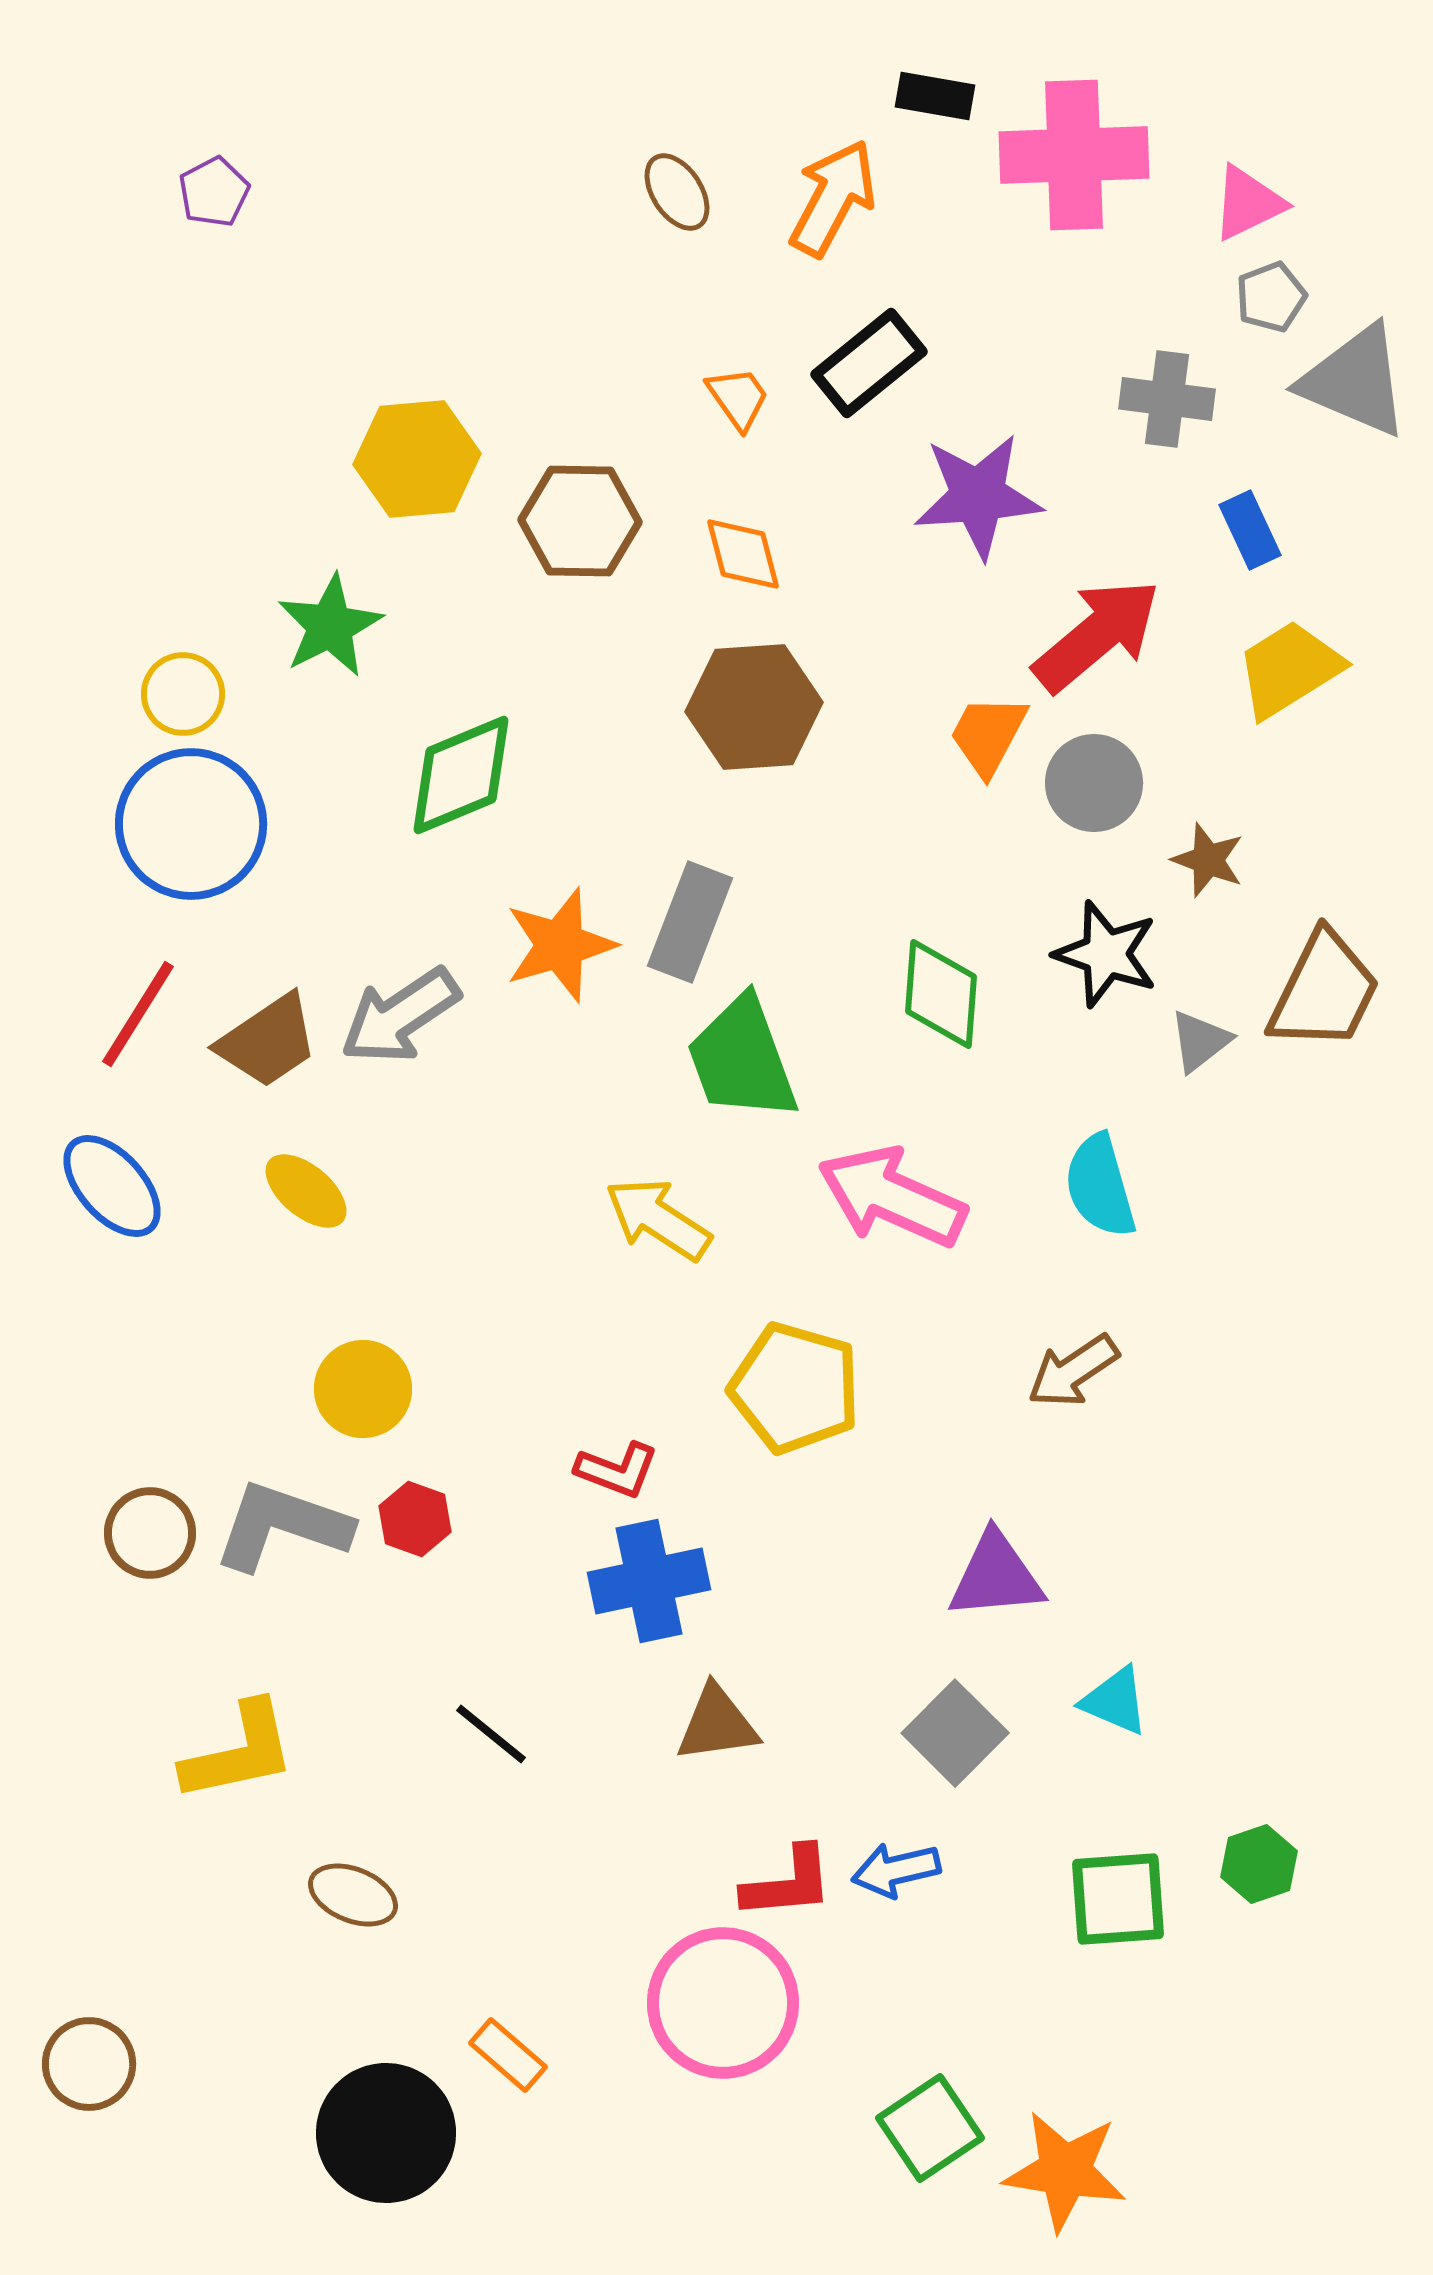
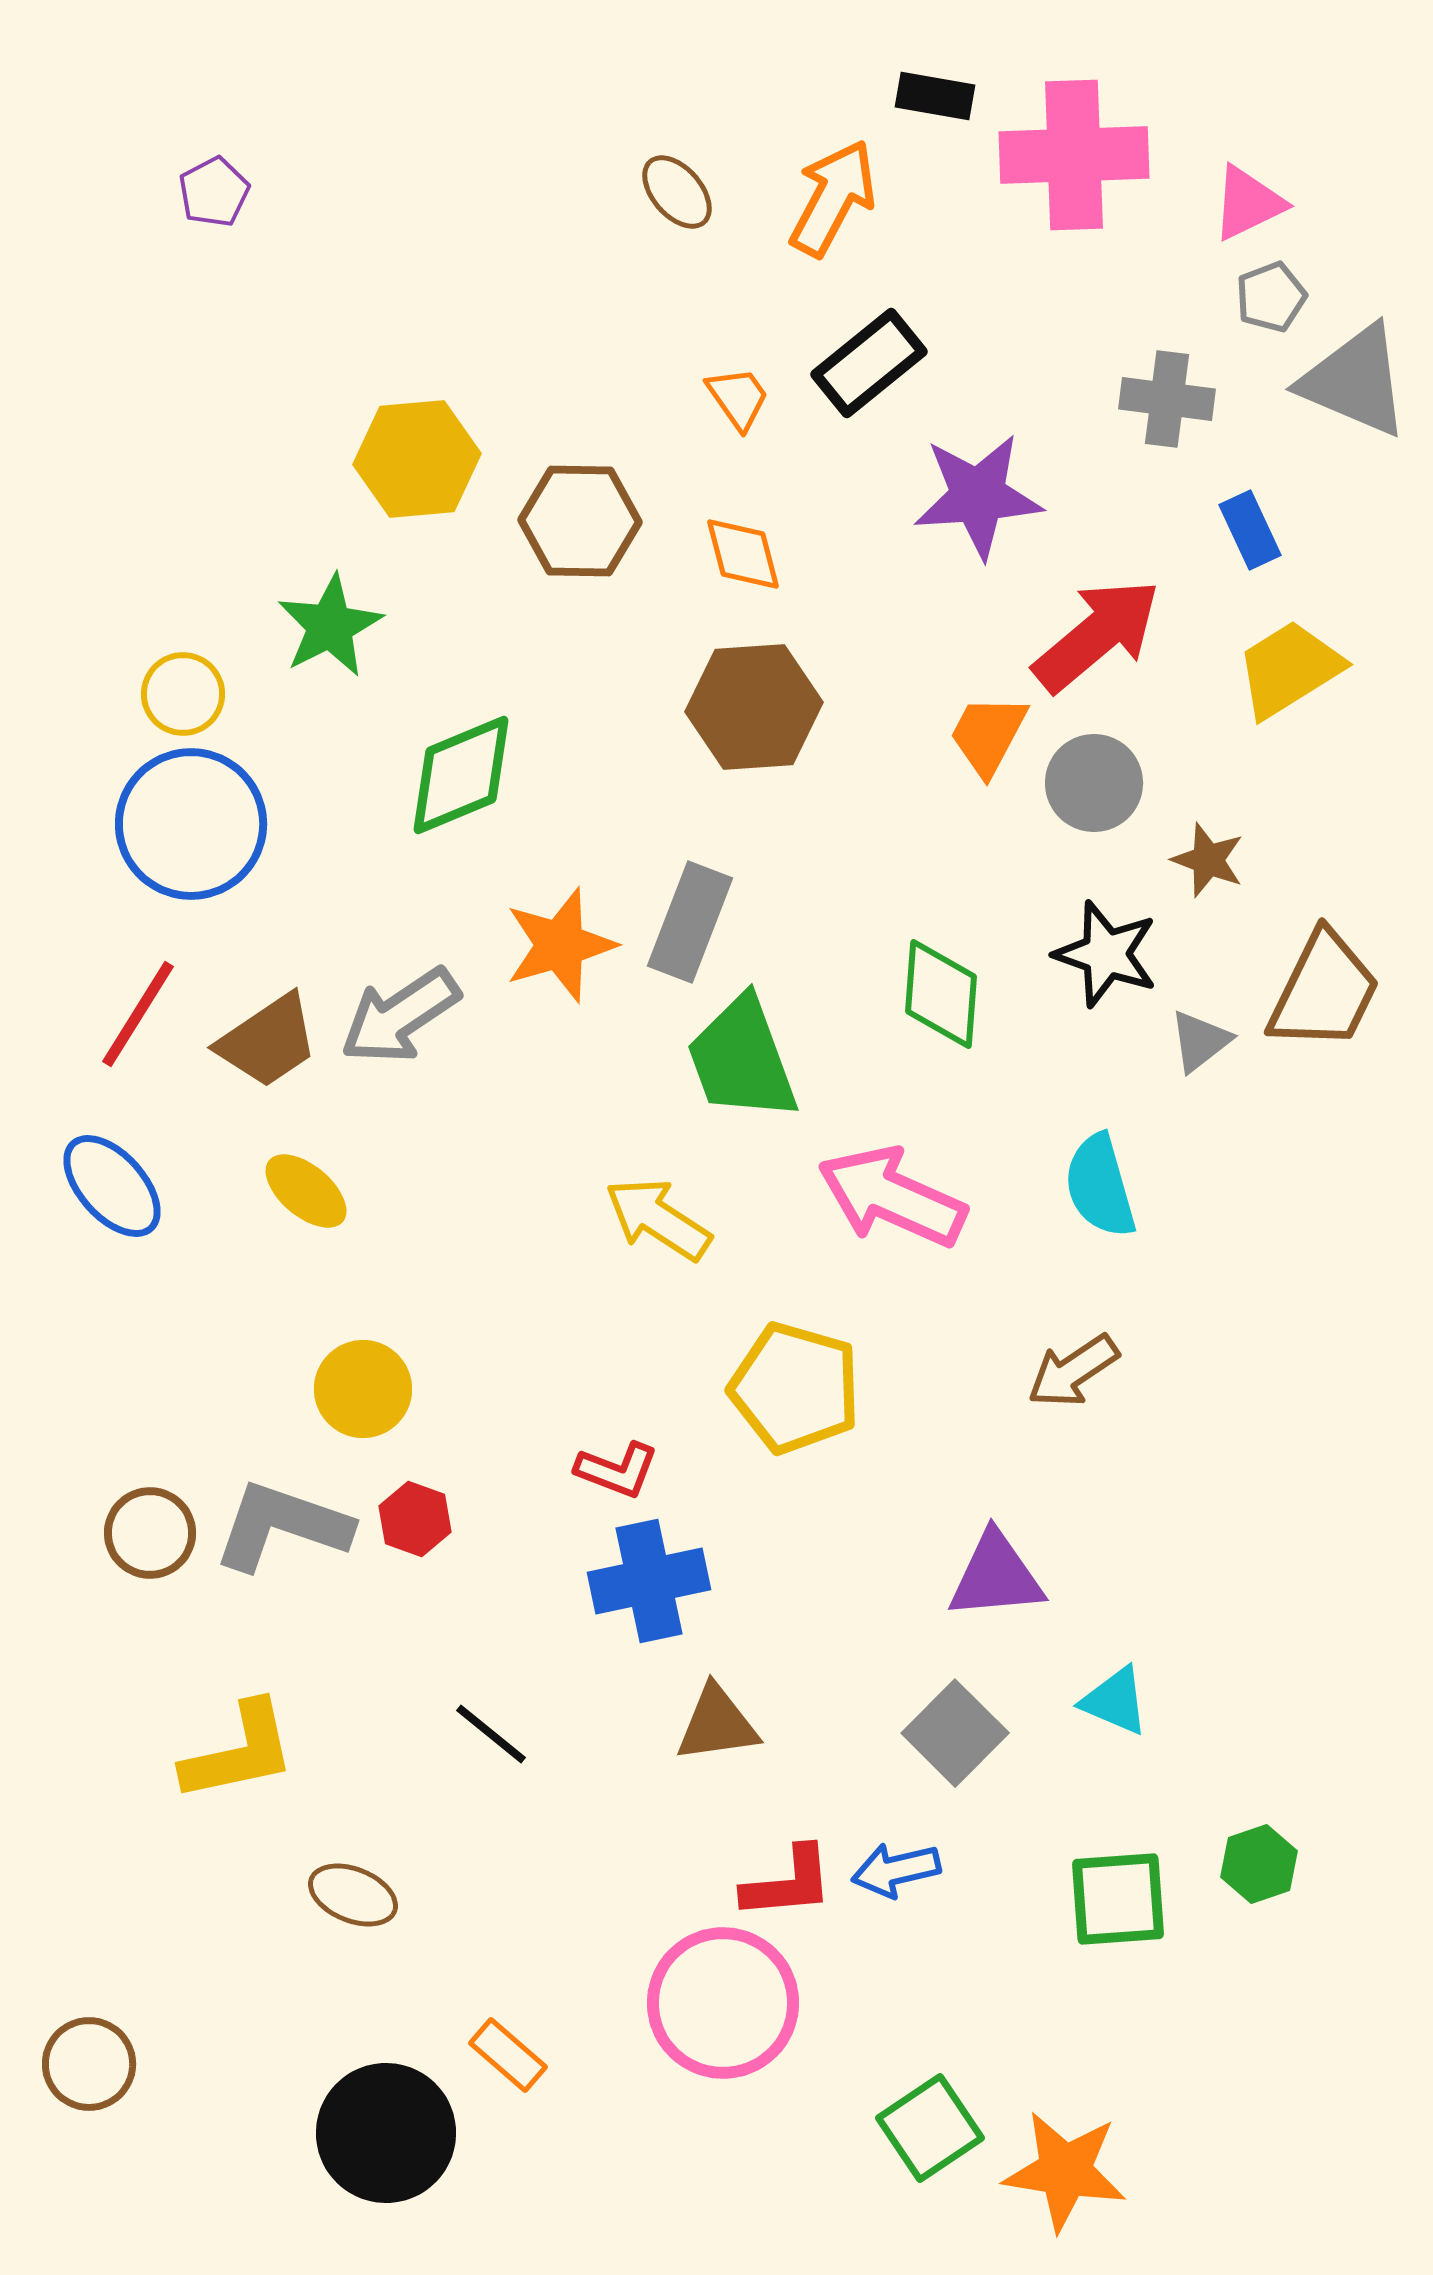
brown ellipse at (677, 192): rotated 8 degrees counterclockwise
